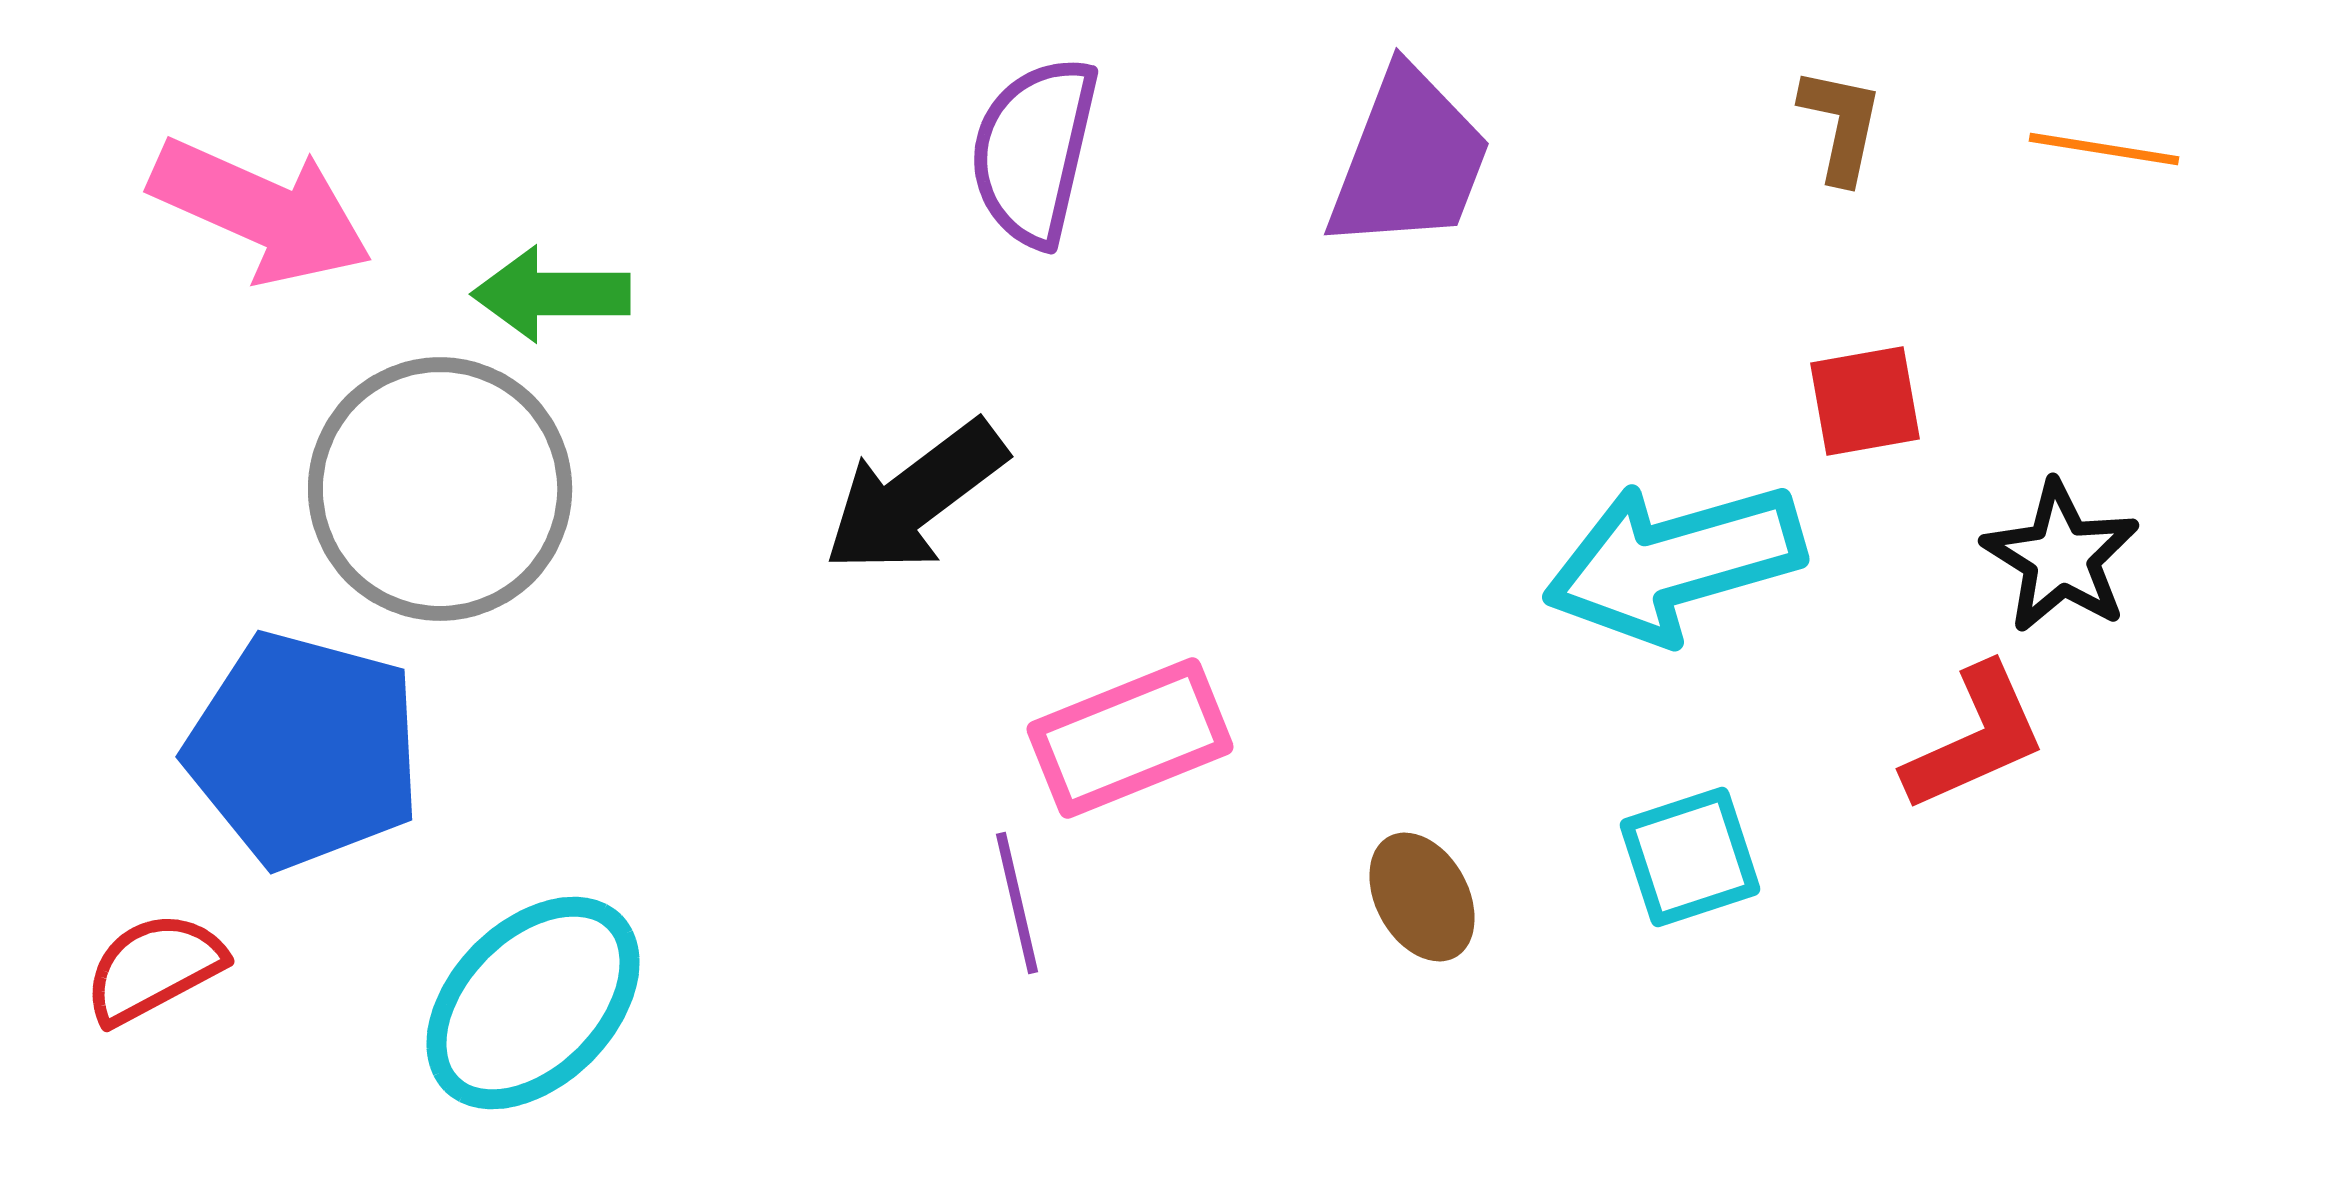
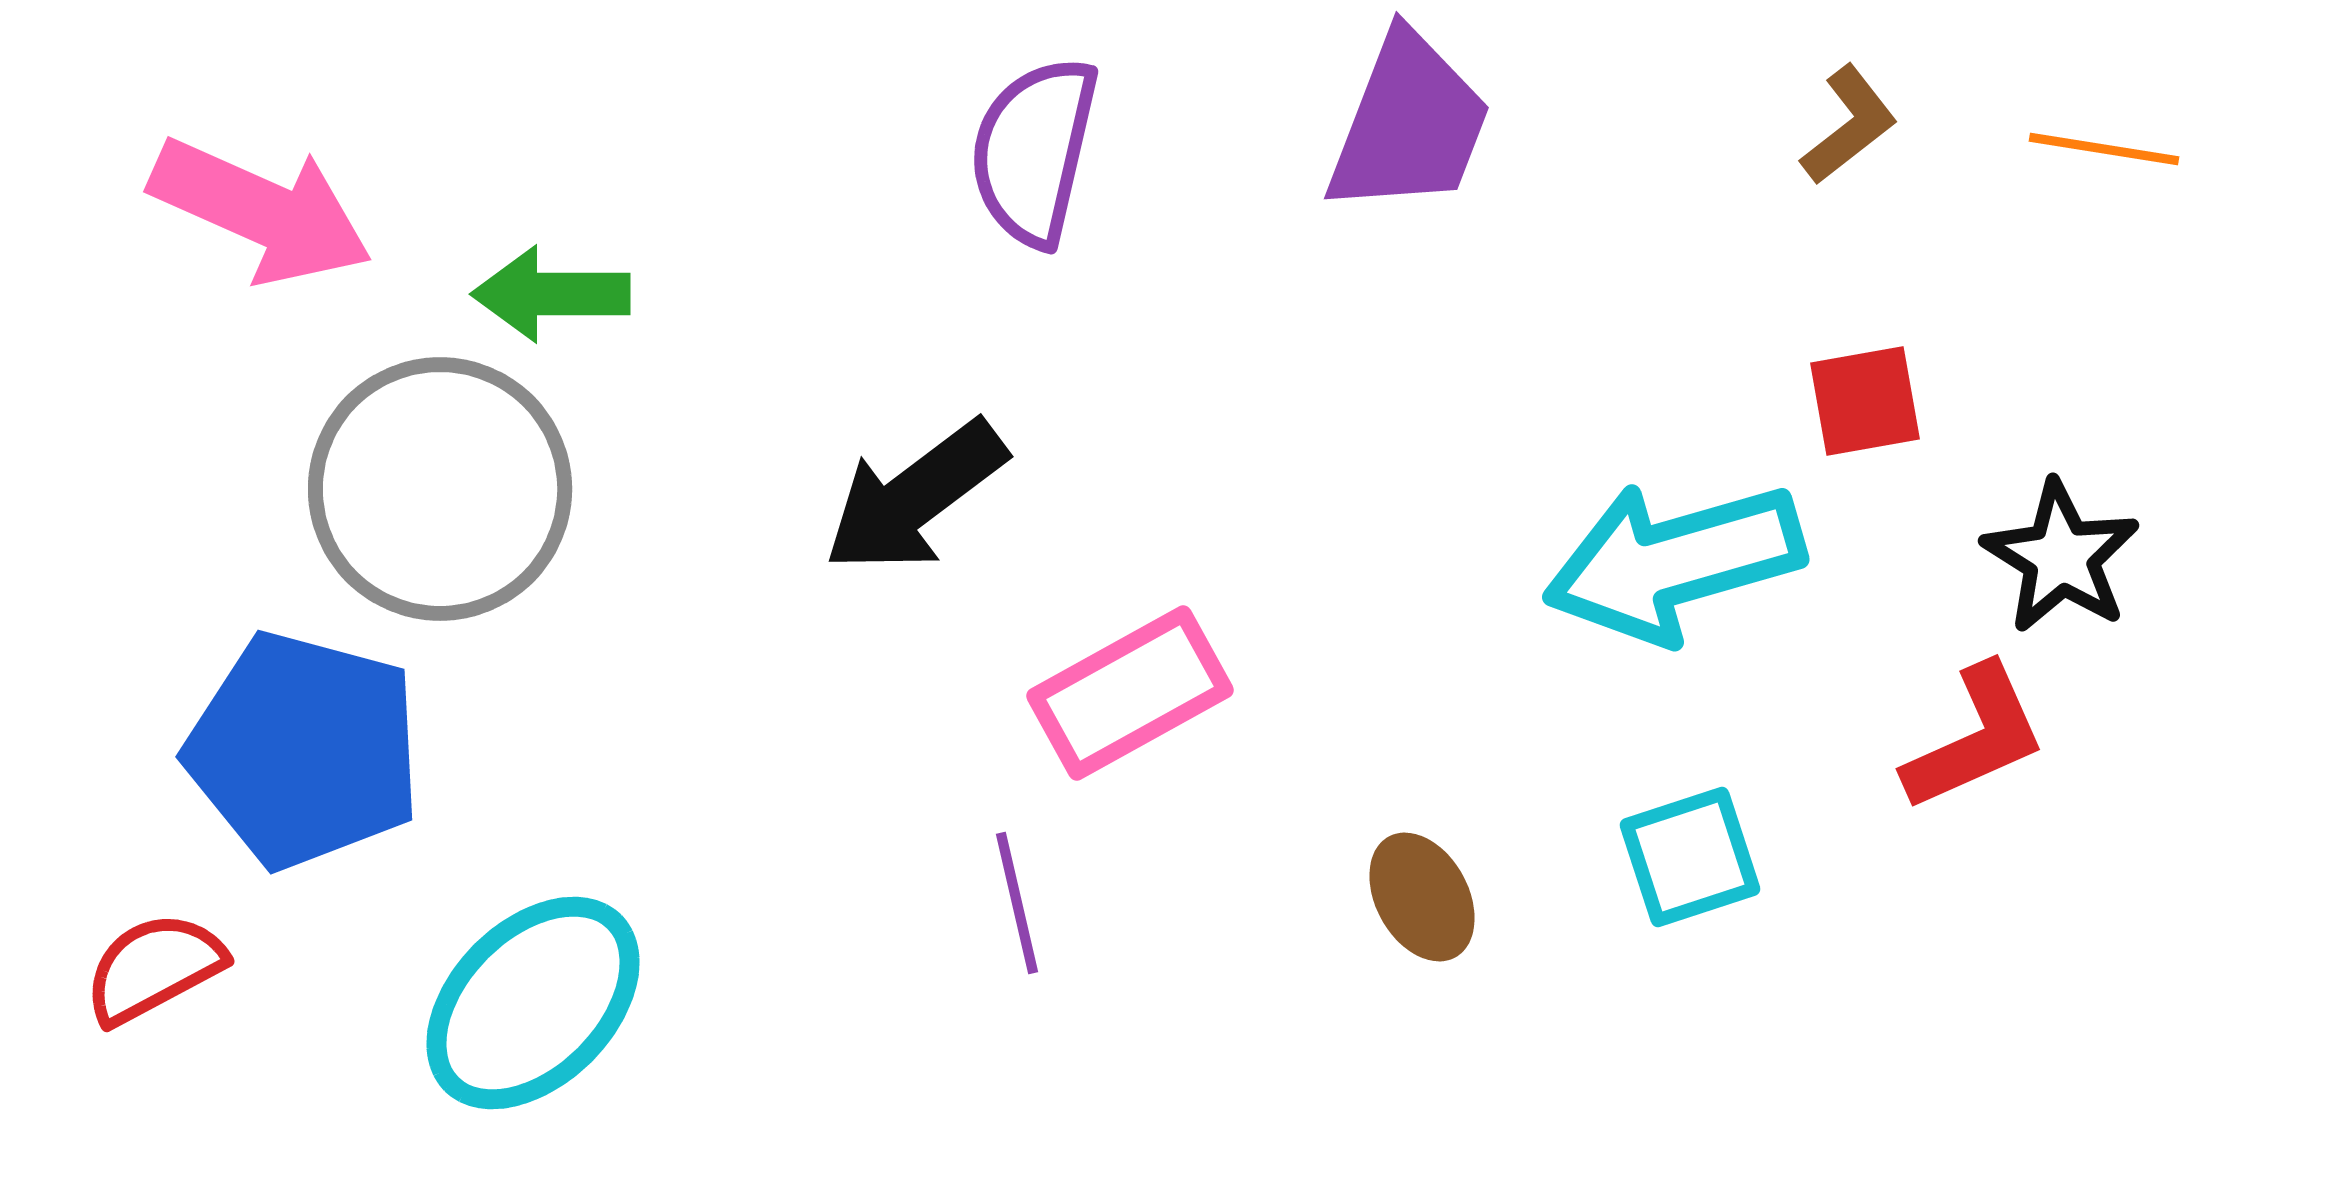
brown L-shape: moved 8 px right; rotated 40 degrees clockwise
purple trapezoid: moved 36 px up
pink rectangle: moved 45 px up; rotated 7 degrees counterclockwise
